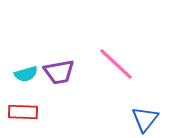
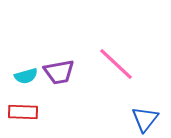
cyan semicircle: moved 2 px down
